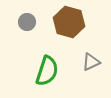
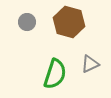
gray triangle: moved 1 px left, 2 px down
green semicircle: moved 8 px right, 3 px down
